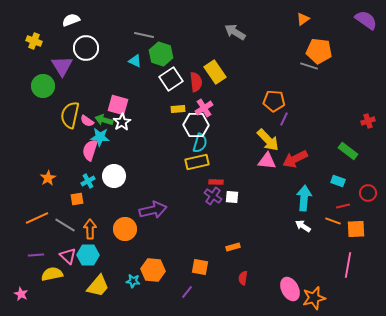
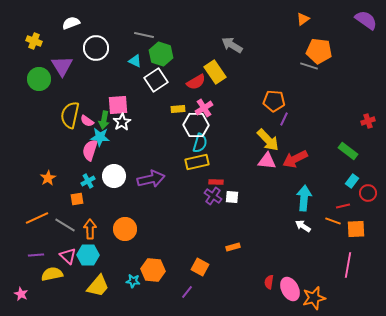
white semicircle at (71, 20): moved 3 px down
gray arrow at (235, 32): moved 3 px left, 13 px down
white circle at (86, 48): moved 10 px right
white square at (171, 79): moved 15 px left, 1 px down
red semicircle at (196, 82): rotated 66 degrees clockwise
green circle at (43, 86): moved 4 px left, 7 px up
pink square at (118, 105): rotated 20 degrees counterclockwise
green arrow at (104, 120): rotated 96 degrees counterclockwise
cyan rectangle at (338, 181): moved 14 px right; rotated 72 degrees counterclockwise
purple arrow at (153, 210): moved 2 px left, 31 px up
orange square at (200, 267): rotated 18 degrees clockwise
red semicircle at (243, 278): moved 26 px right, 4 px down
